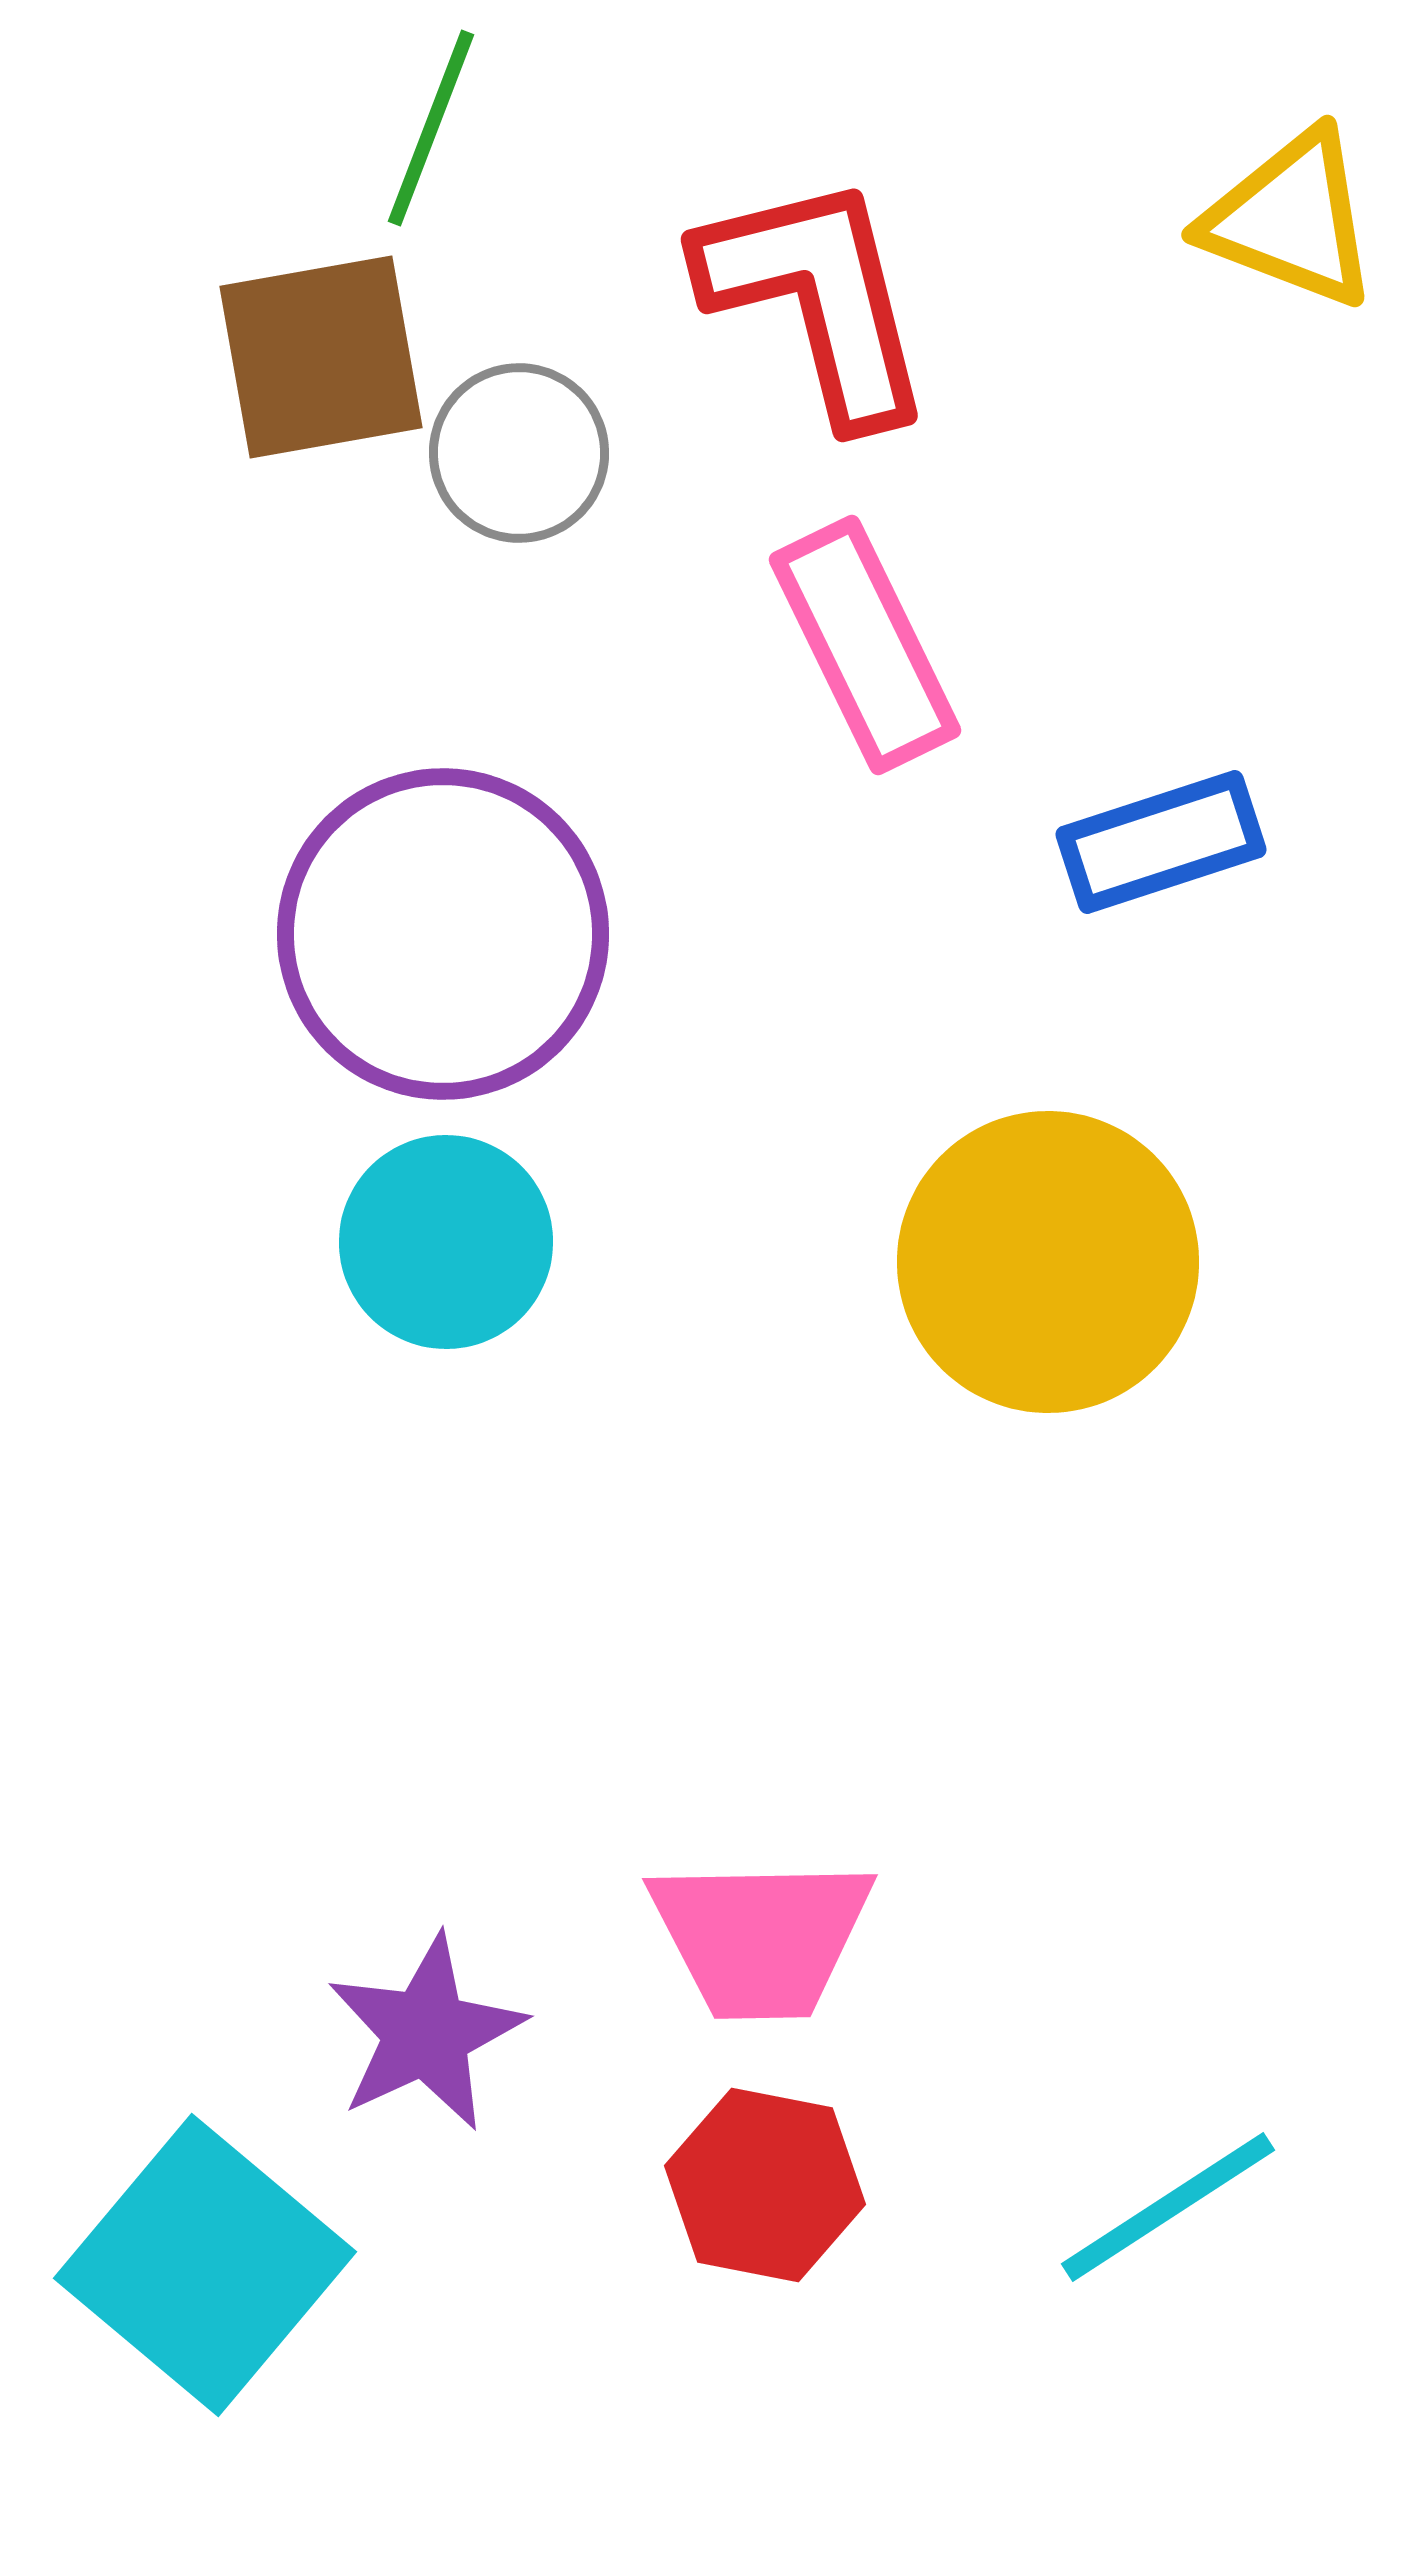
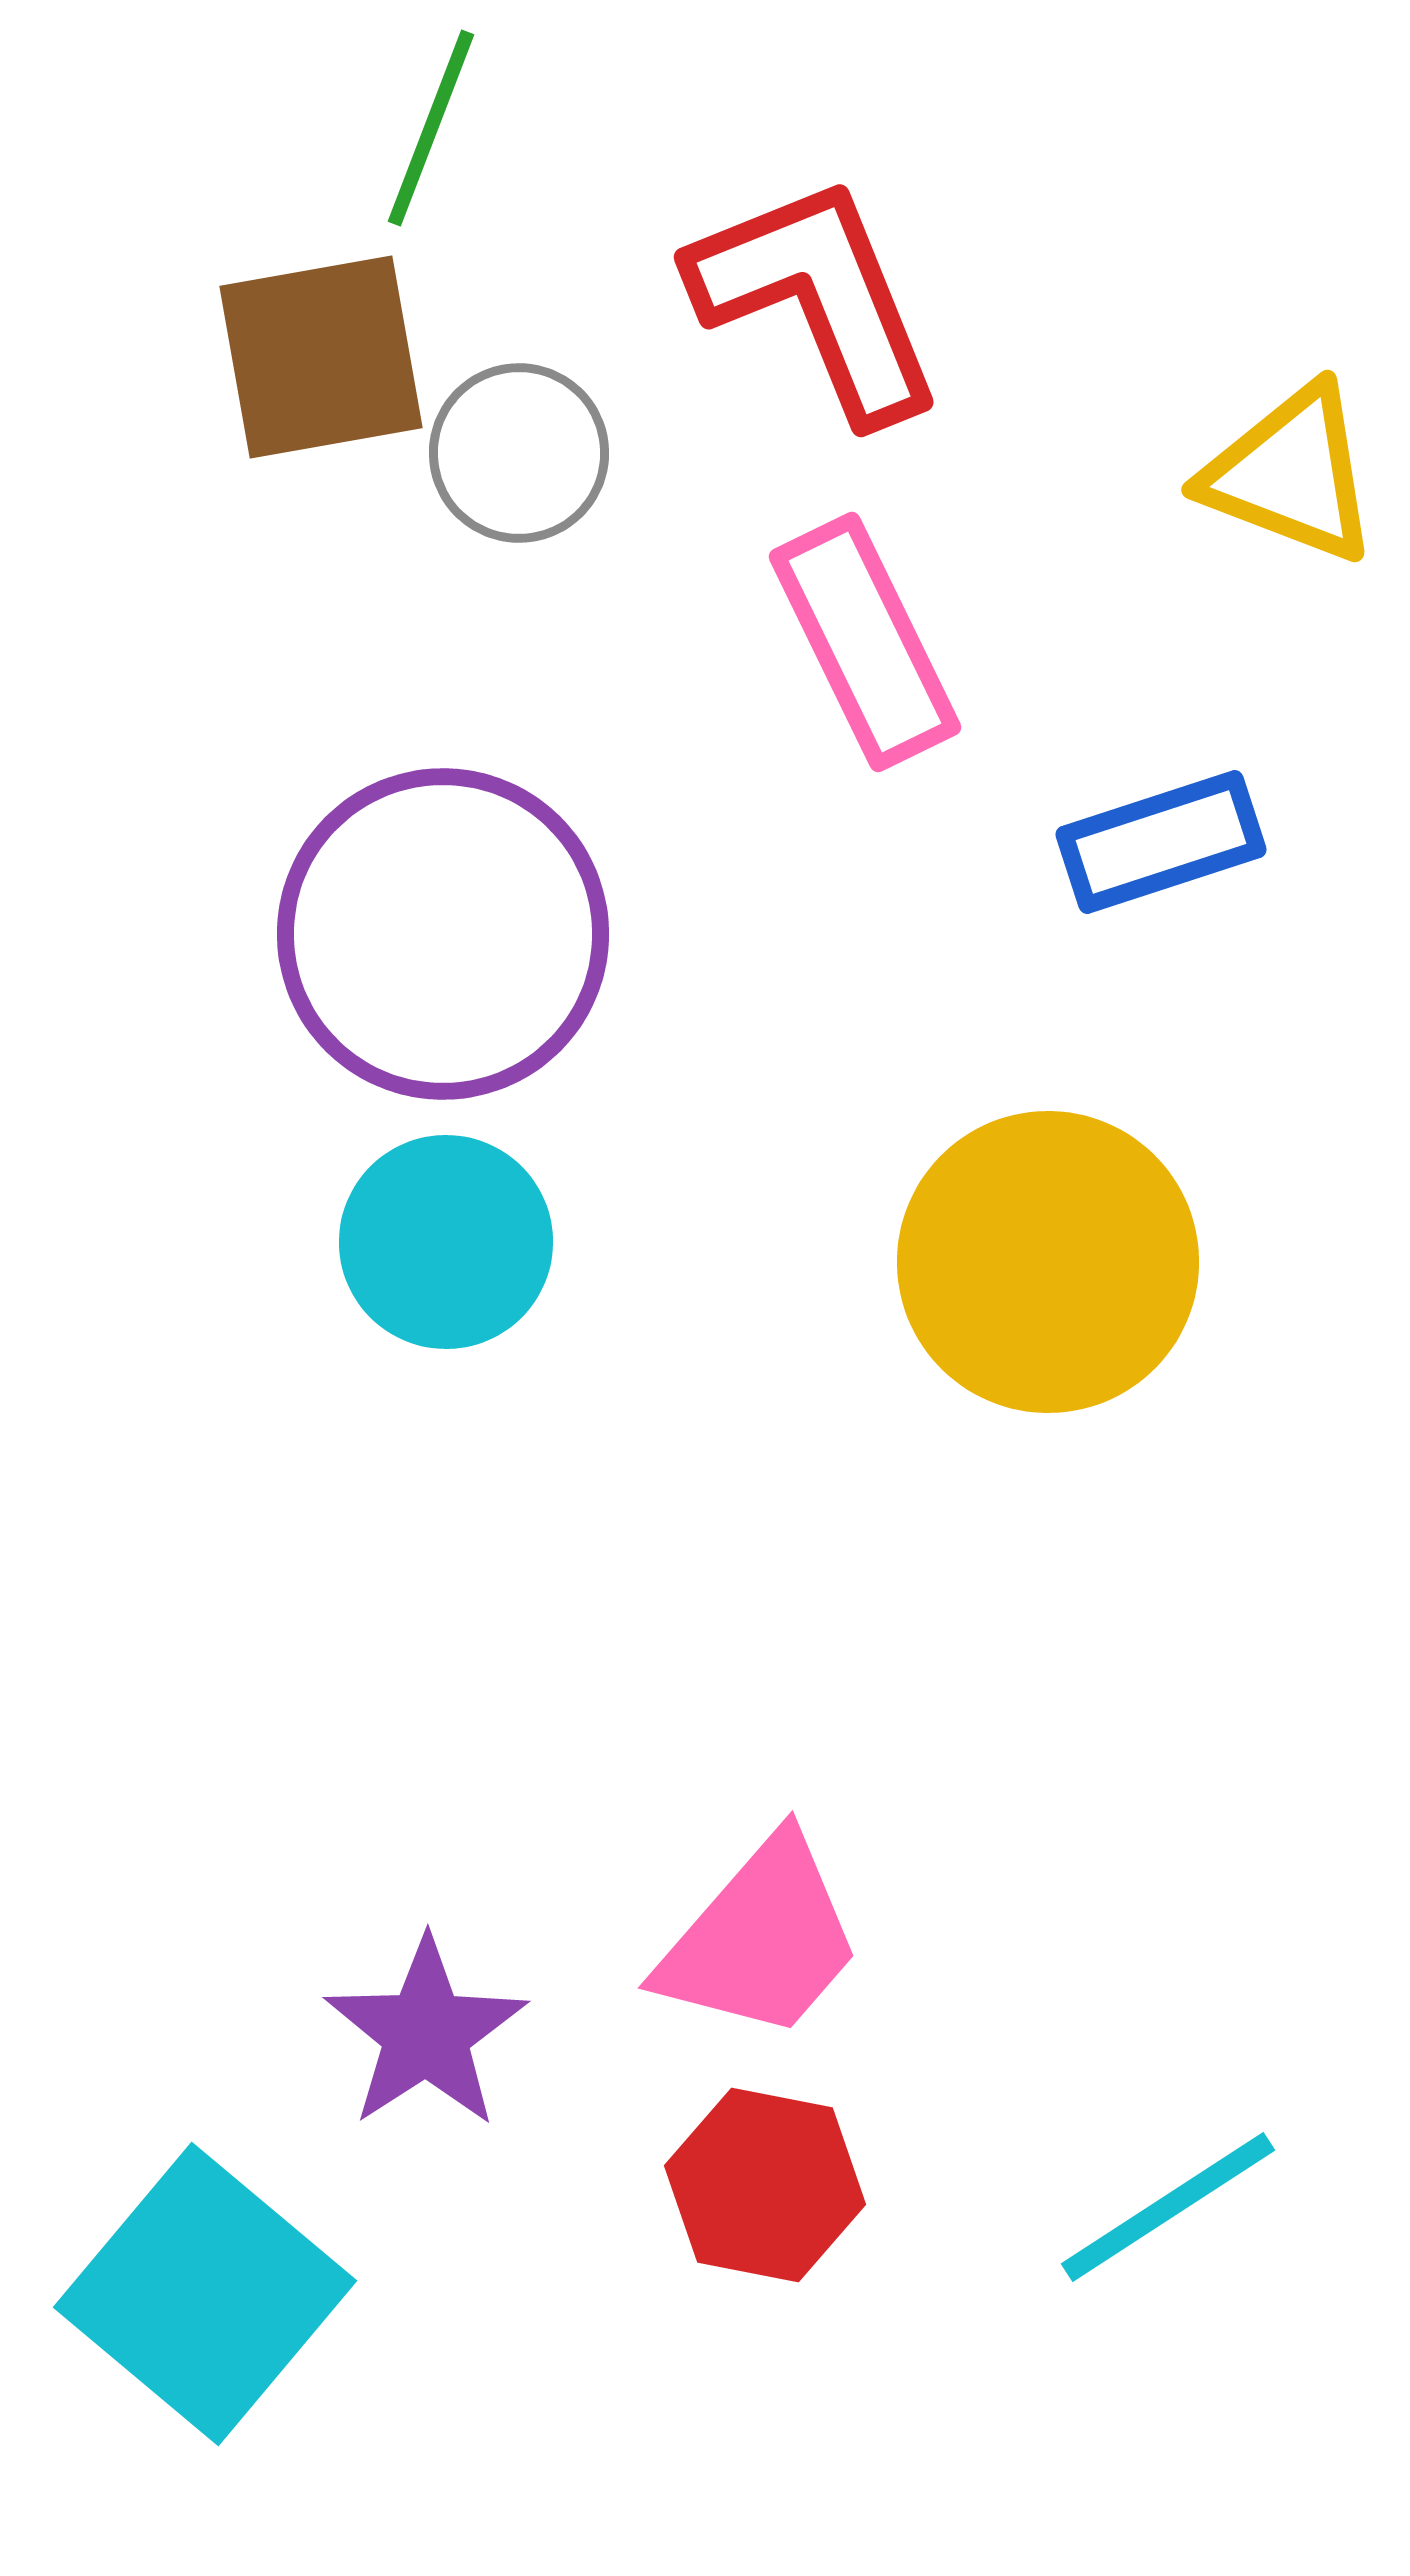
yellow triangle: moved 255 px down
red L-shape: rotated 8 degrees counterclockwise
pink rectangle: moved 3 px up
pink trapezoid: moved 2 px down; rotated 48 degrees counterclockwise
purple star: rotated 8 degrees counterclockwise
cyan square: moved 29 px down
